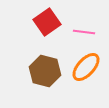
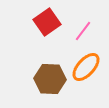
pink line: moved 1 px left, 1 px up; rotated 60 degrees counterclockwise
brown hexagon: moved 5 px right, 8 px down; rotated 12 degrees counterclockwise
